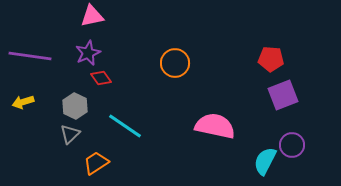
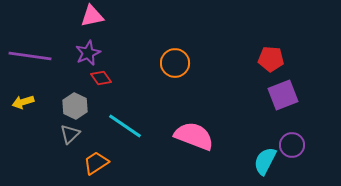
pink semicircle: moved 21 px left, 10 px down; rotated 9 degrees clockwise
